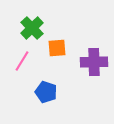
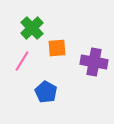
purple cross: rotated 12 degrees clockwise
blue pentagon: rotated 10 degrees clockwise
